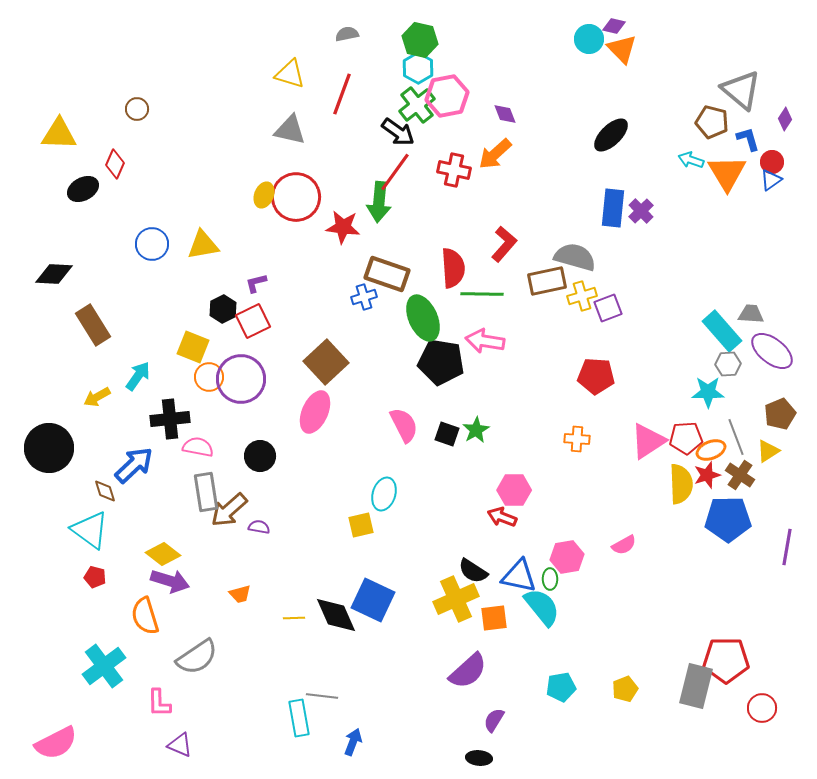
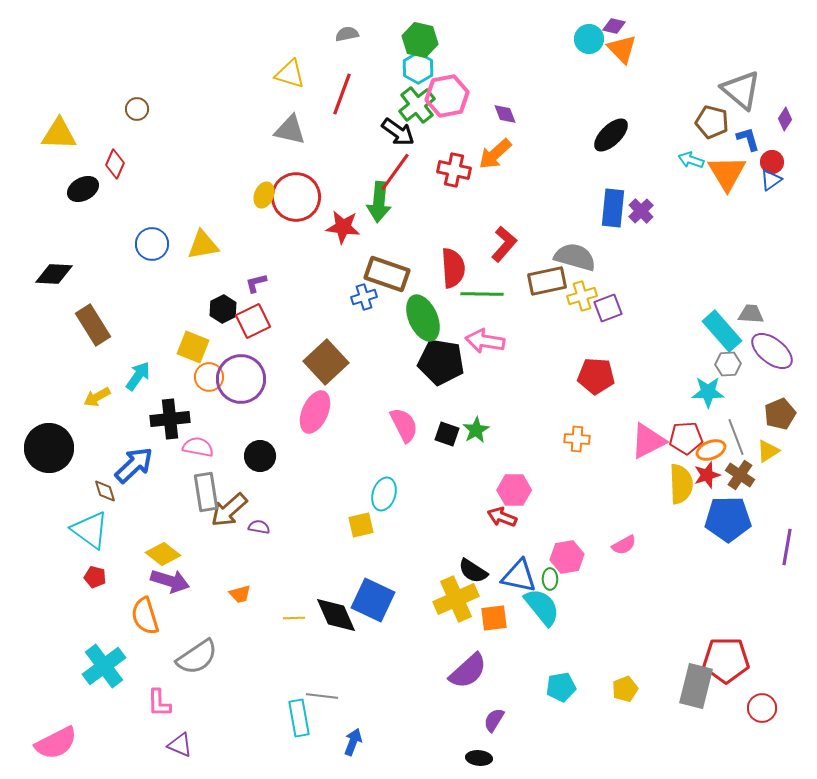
pink triangle at (648, 441): rotated 6 degrees clockwise
